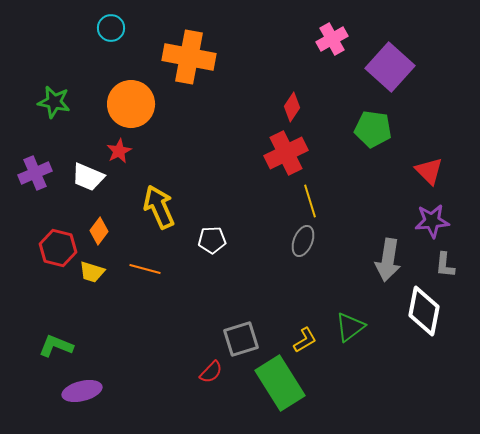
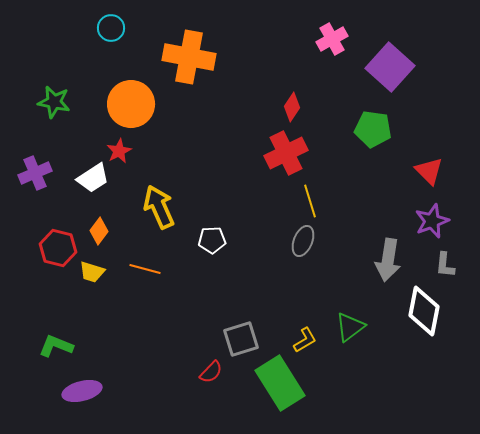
white trapezoid: moved 5 px right, 1 px down; rotated 56 degrees counterclockwise
purple star: rotated 16 degrees counterclockwise
